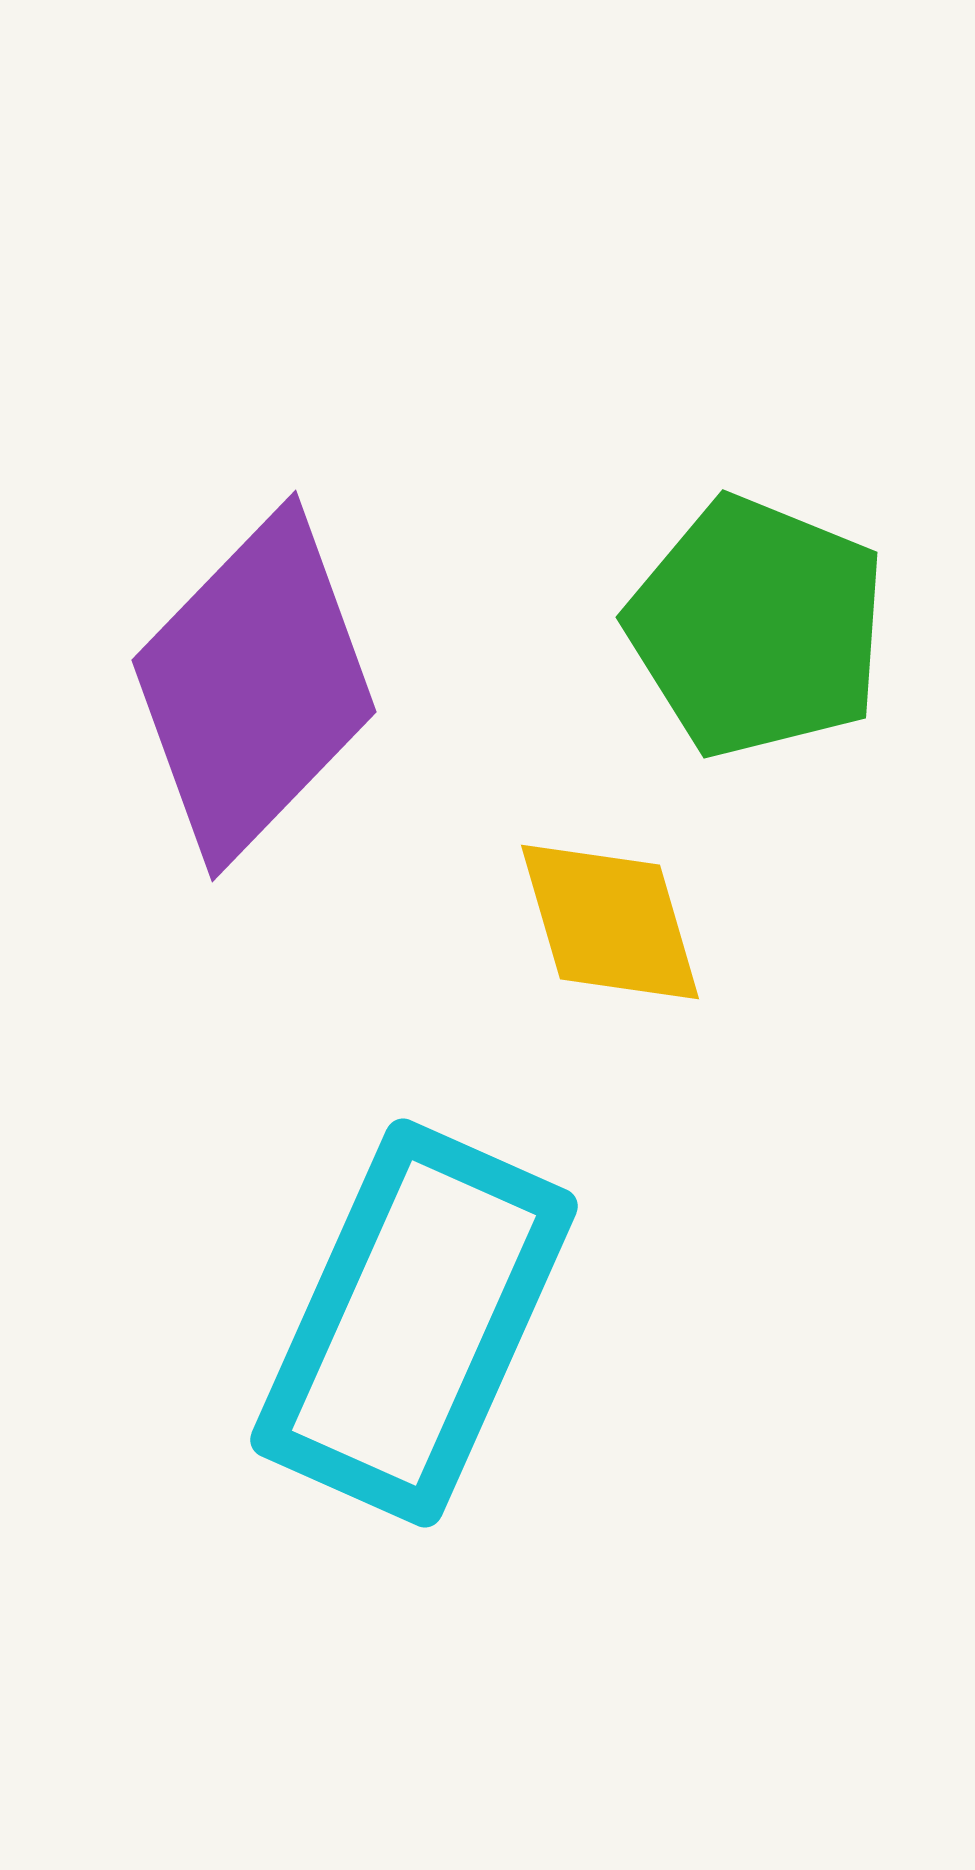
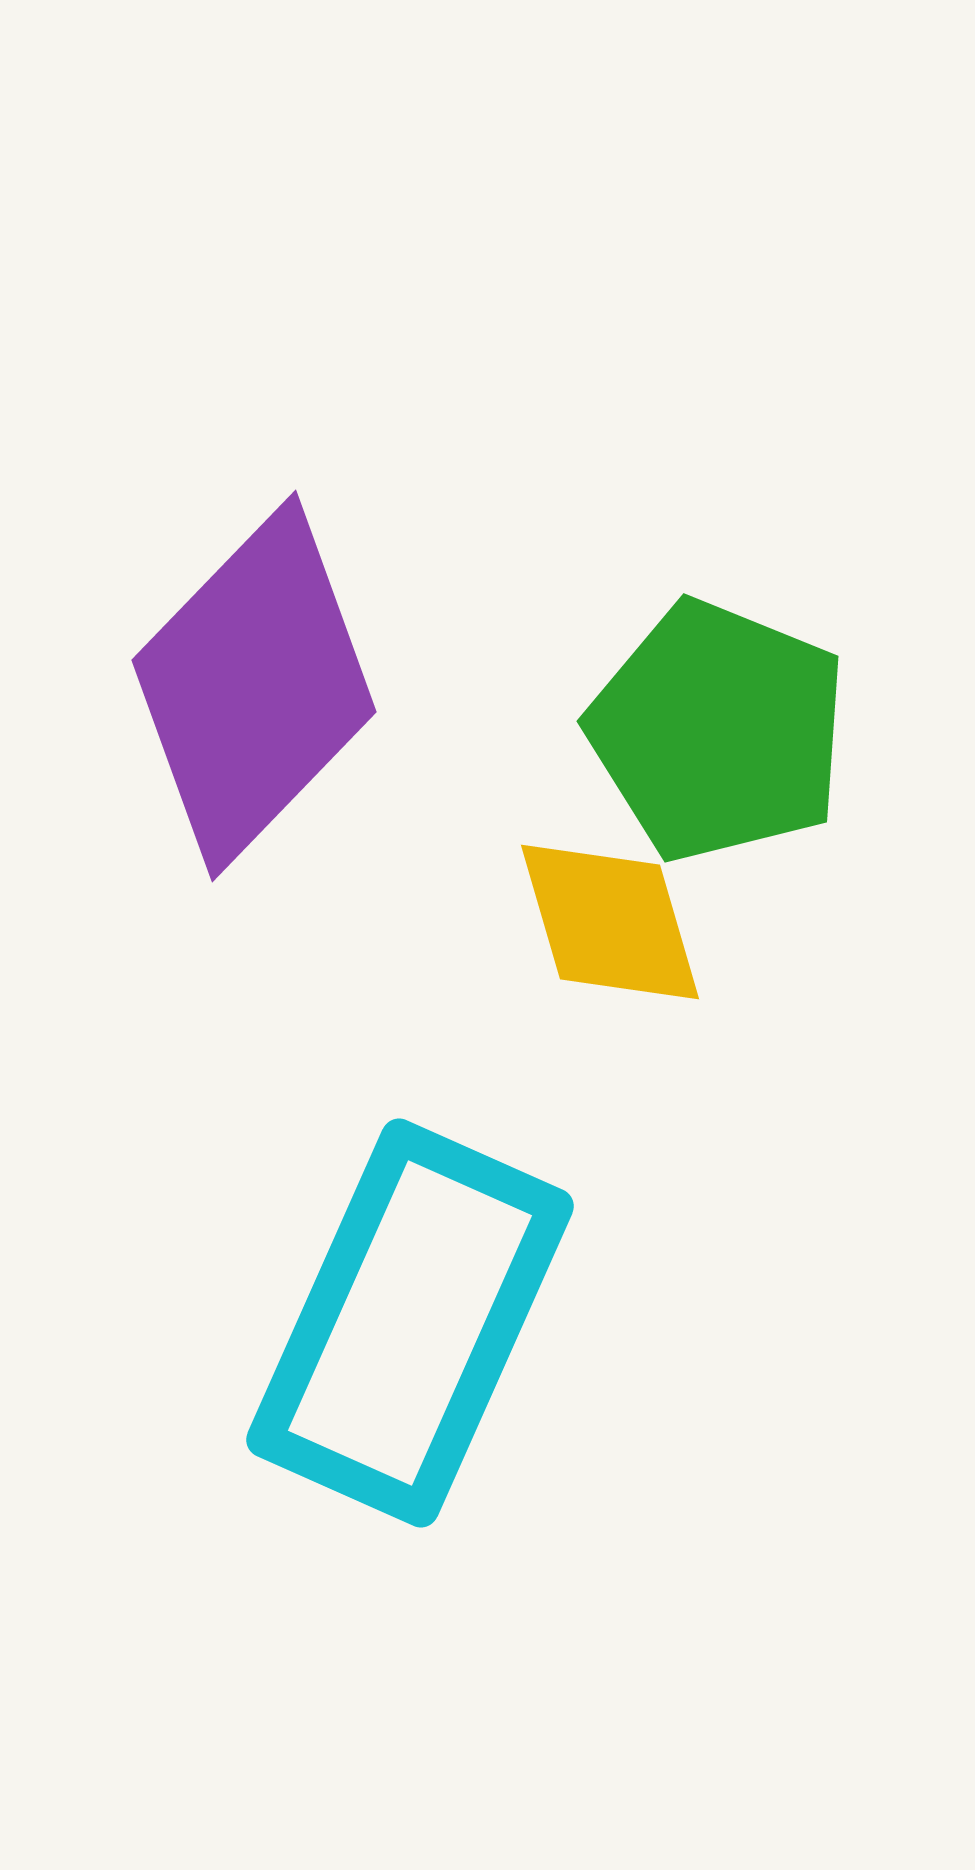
green pentagon: moved 39 px left, 104 px down
cyan rectangle: moved 4 px left
